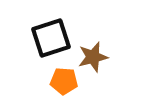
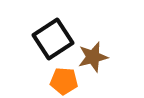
black square: moved 2 px right, 1 px down; rotated 15 degrees counterclockwise
